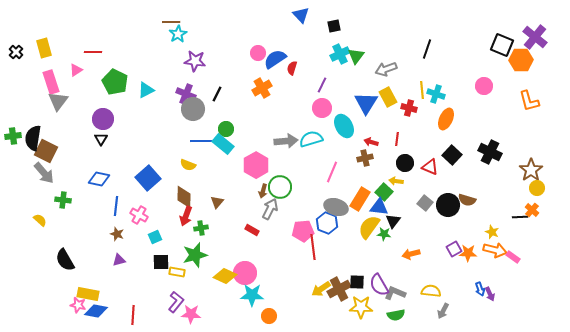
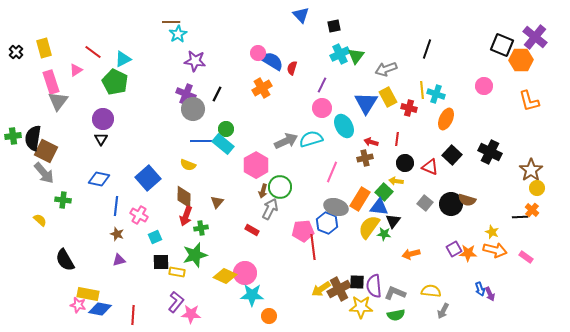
red line at (93, 52): rotated 36 degrees clockwise
blue semicircle at (275, 59): moved 3 px left, 2 px down; rotated 65 degrees clockwise
cyan triangle at (146, 90): moved 23 px left, 31 px up
gray arrow at (286, 141): rotated 20 degrees counterclockwise
black circle at (448, 205): moved 3 px right, 1 px up
pink rectangle at (513, 257): moved 13 px right
purple semicircle at (379, 285): moved 5 px left, 1 px down; rotated 25 degrees clockwise
blue diamond at (96, 311): moved 4 px right, 2 px up
